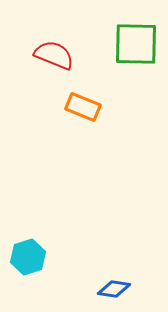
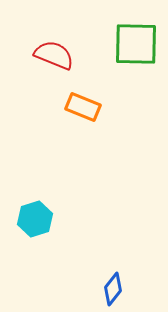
cyan hexagon: moved 7 px right, 38 px up
blue diamond: moved 1 px left; rotated 60 degrees counterclockwise
